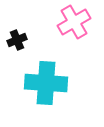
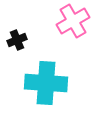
pink cross: moved 1 px left, 1 px up
